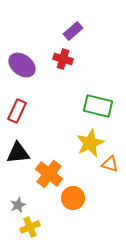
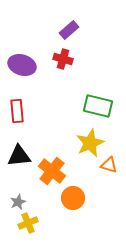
purple rectangle: moved 4 px left, 1 px up
purple ellipse: rotated 20 degrees counterclockwise
red rectangle: rotated 30 degrees counterclockwise
black triangle: moved 1 px right, 3 px down
orange triangle: moved 1 px left, 1 px down
orange cross: moved 3 px right, 3 px up
gray star: moved 3 px up
yellow cross: moved 2 px left, 4 px up
